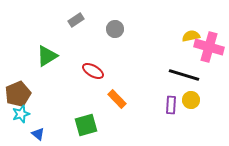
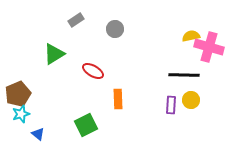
green triangle: moved 7 px right, 2 px up
black line: rotated 16 degrees counterclockwise
orange rectangle: moved 1 px right; rotated 42 degrees clockwise
green square: rotated 10 degrees counterclockwise
